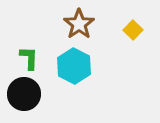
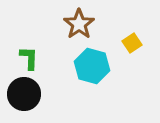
yellow square: moved 1 px left, 13 px down; rotated 12 degrees clockwise
cyan hexagon: moved 18 px right; rotated 12 degrees counterclockwise
